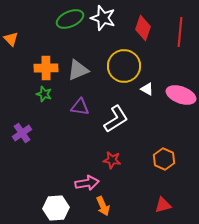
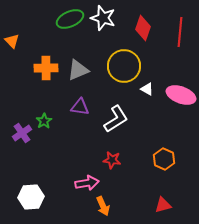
orange triangle: moved 1 px right, 2 px down
green star: moved 27 px down; rotated 21 degrees clockwise
white hexagon: moved 25 px left, 11 px up
